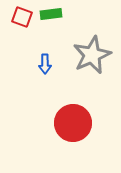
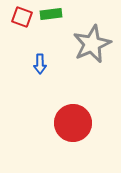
gray star: moved 11 px up
blue arrow: moved 5 px left
